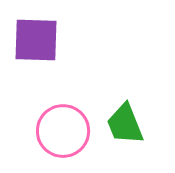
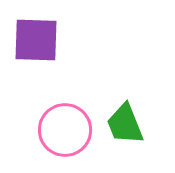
pink circle: moved 2 px right, 1 px up
